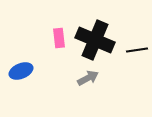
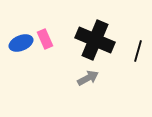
pink rectangle: moved 14 px left, 1 px down; rotated 18 degrees counterclockwise
black line: moved 1 px right, 1 px down; rotated 65 degrees counterclockwise
blue ellipse: moved 28 px up
